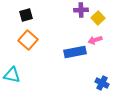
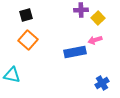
blue cross: rotated 32 degrees clockwise
